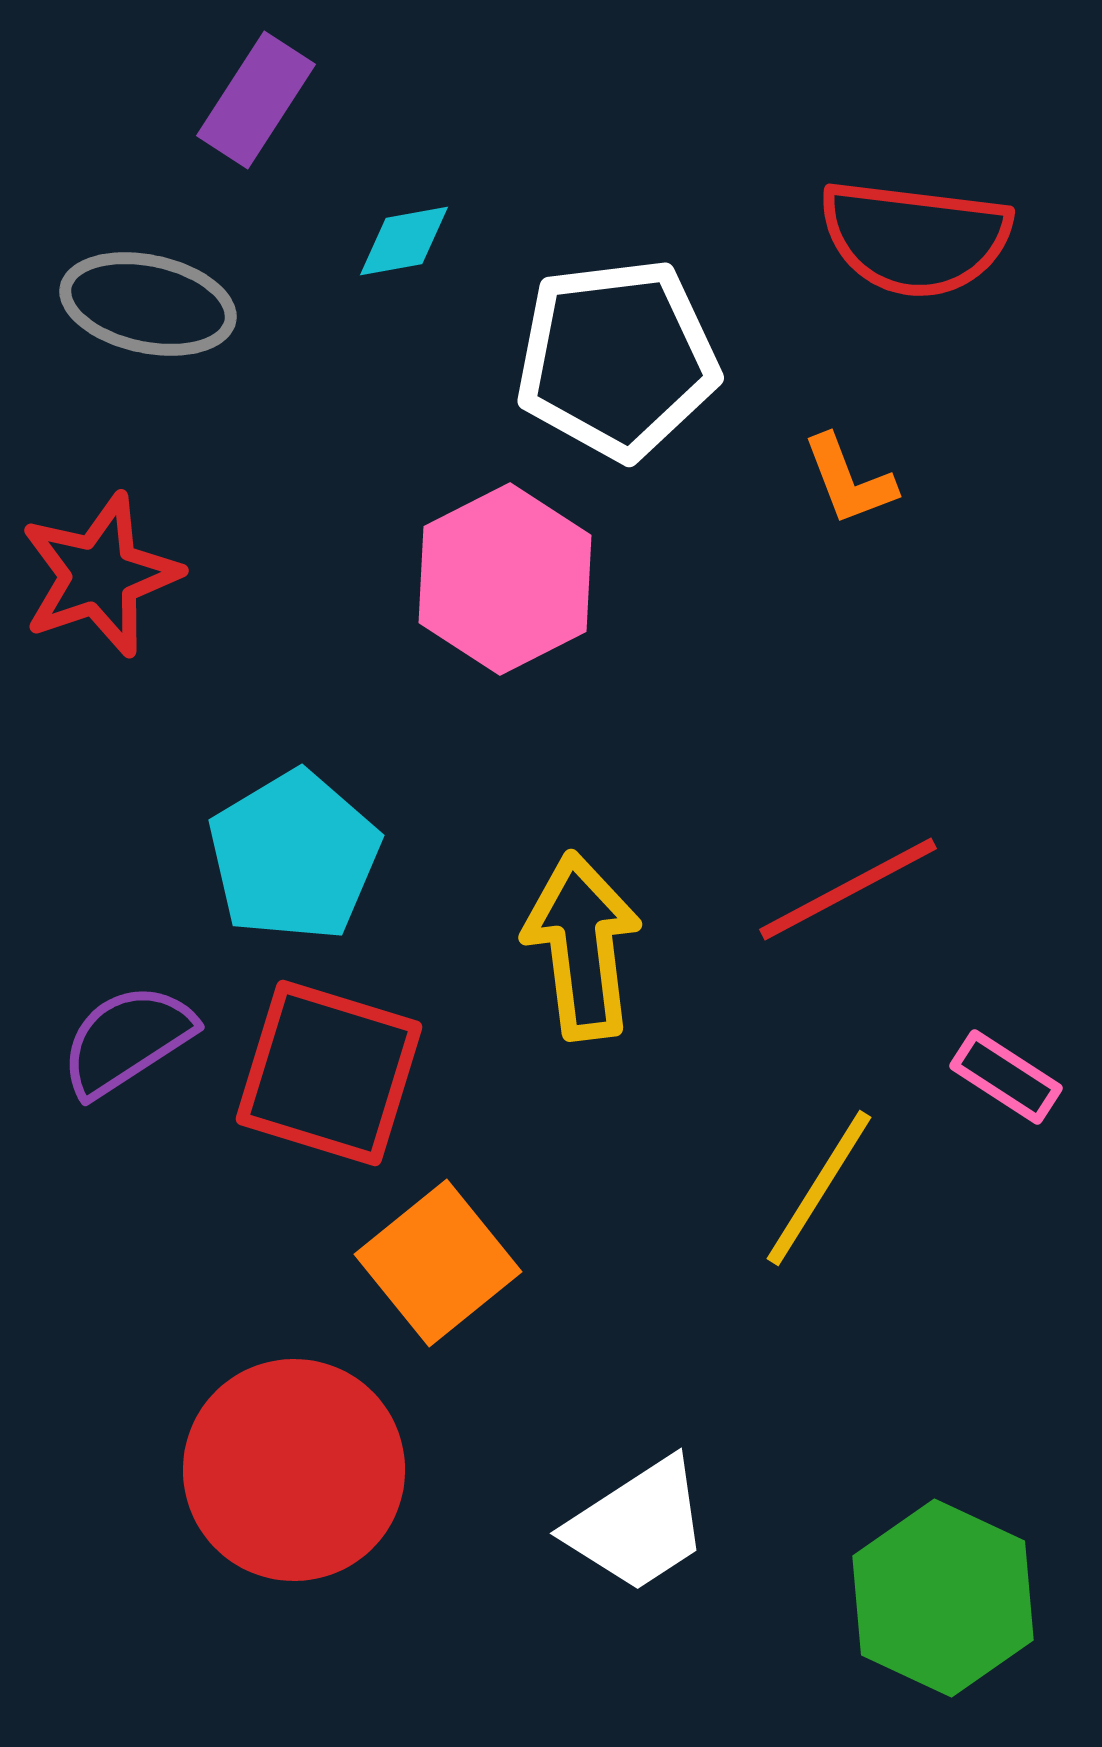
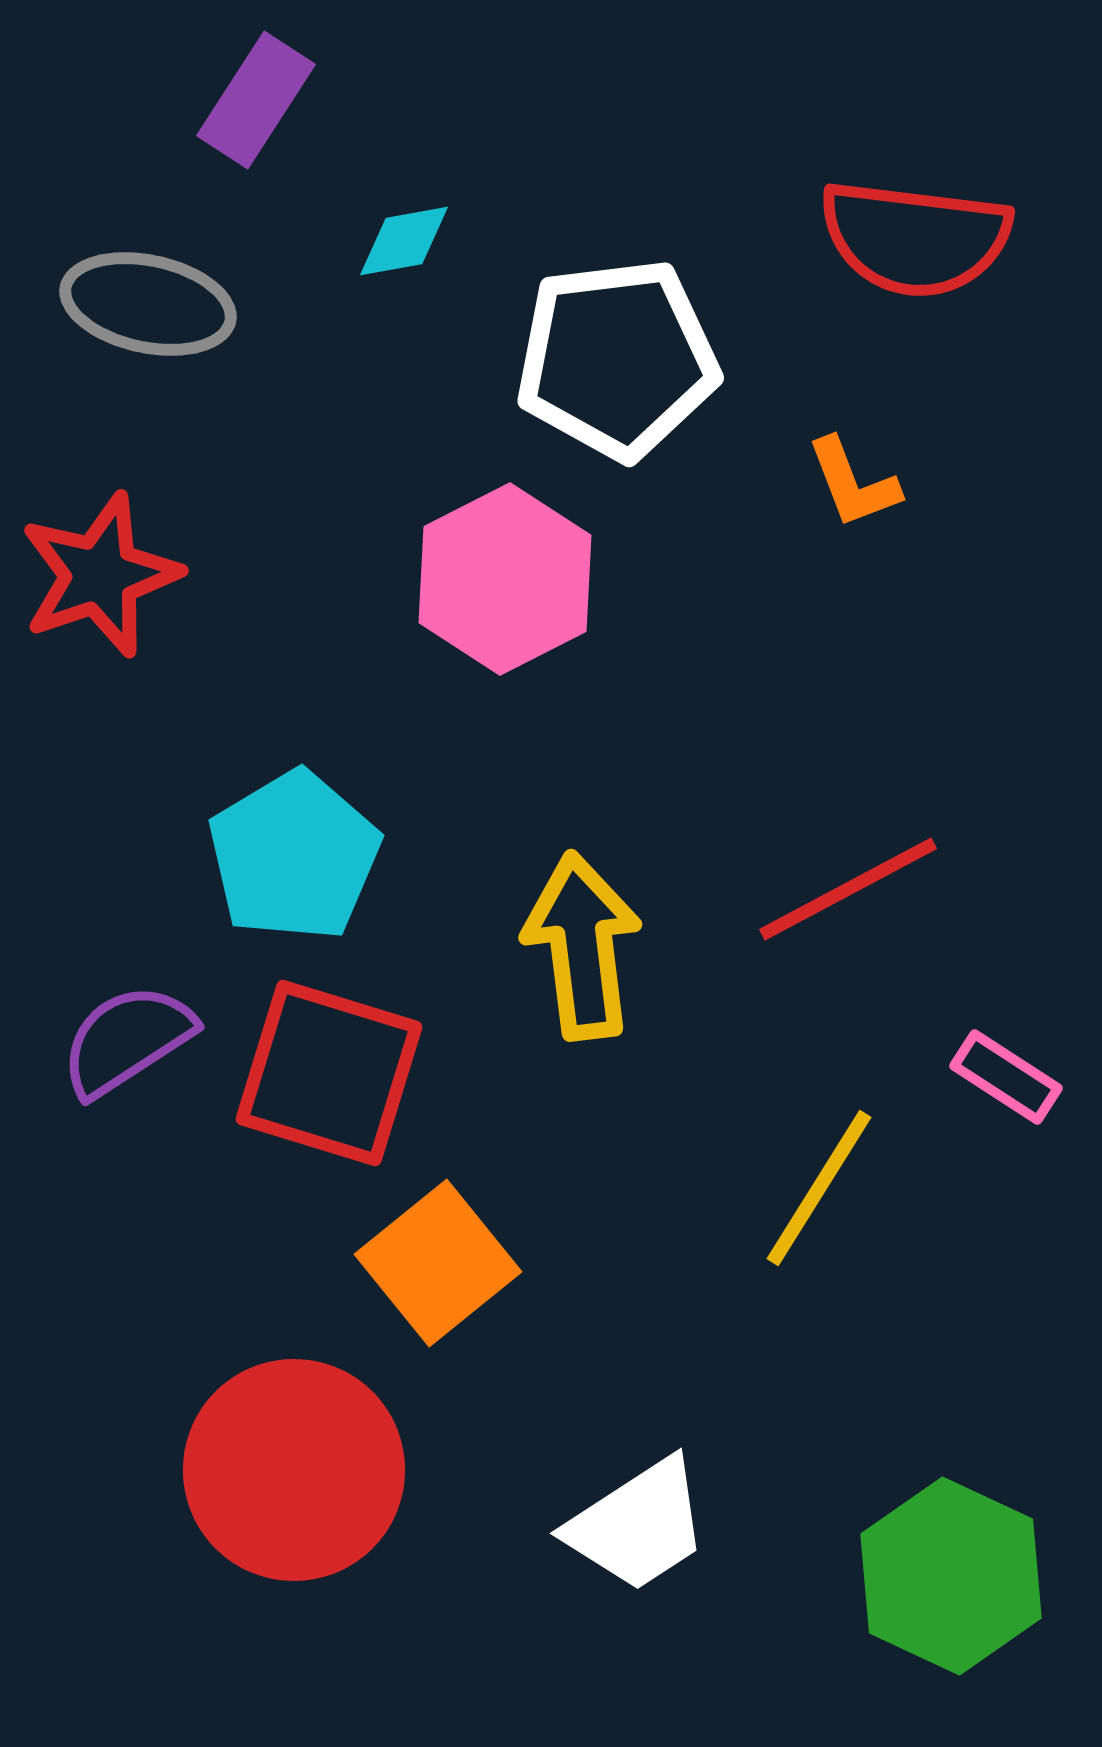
orange L-shape: moved 4 px right, 3 px down
green hexagon: moved 8 px right, 22 px up
